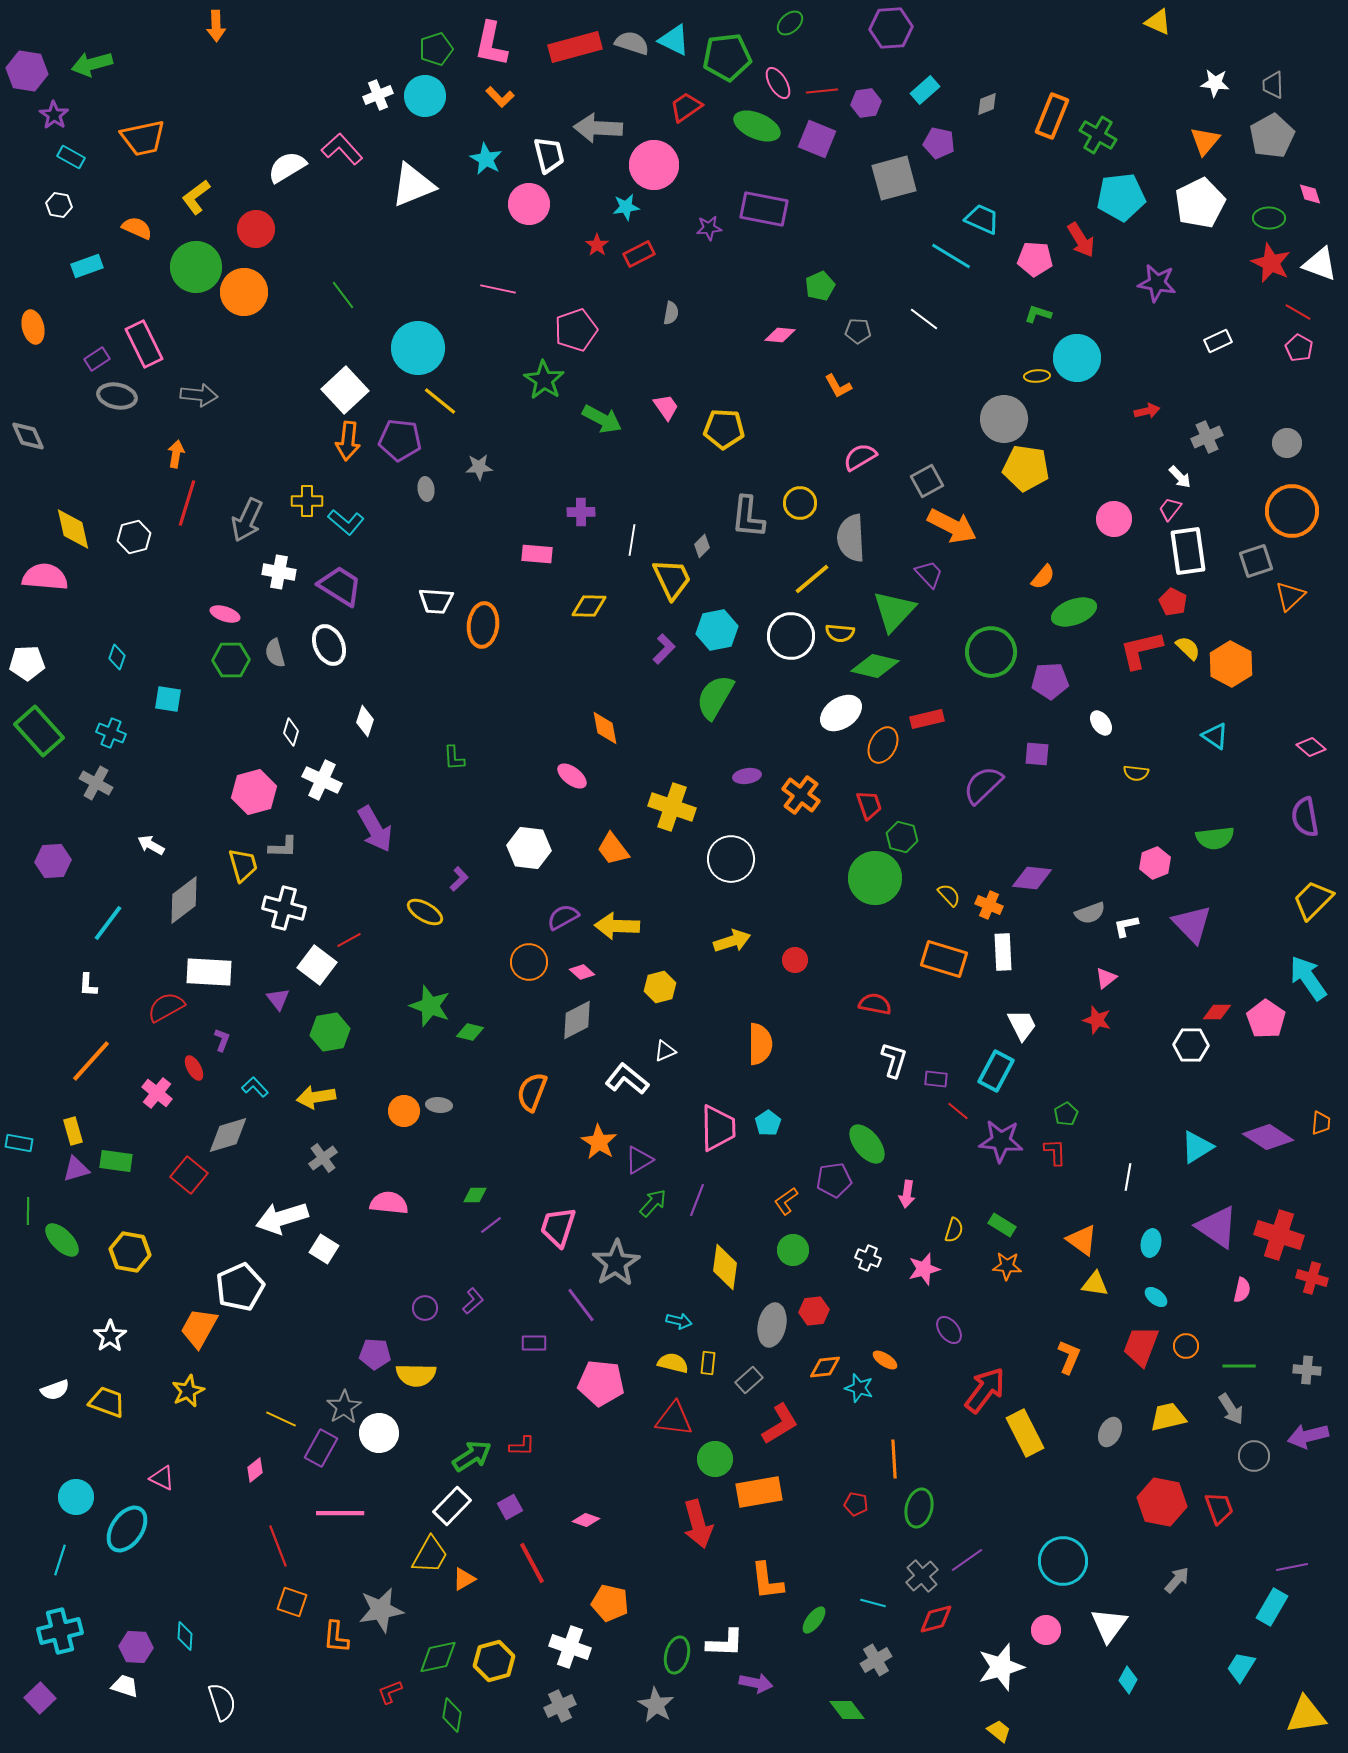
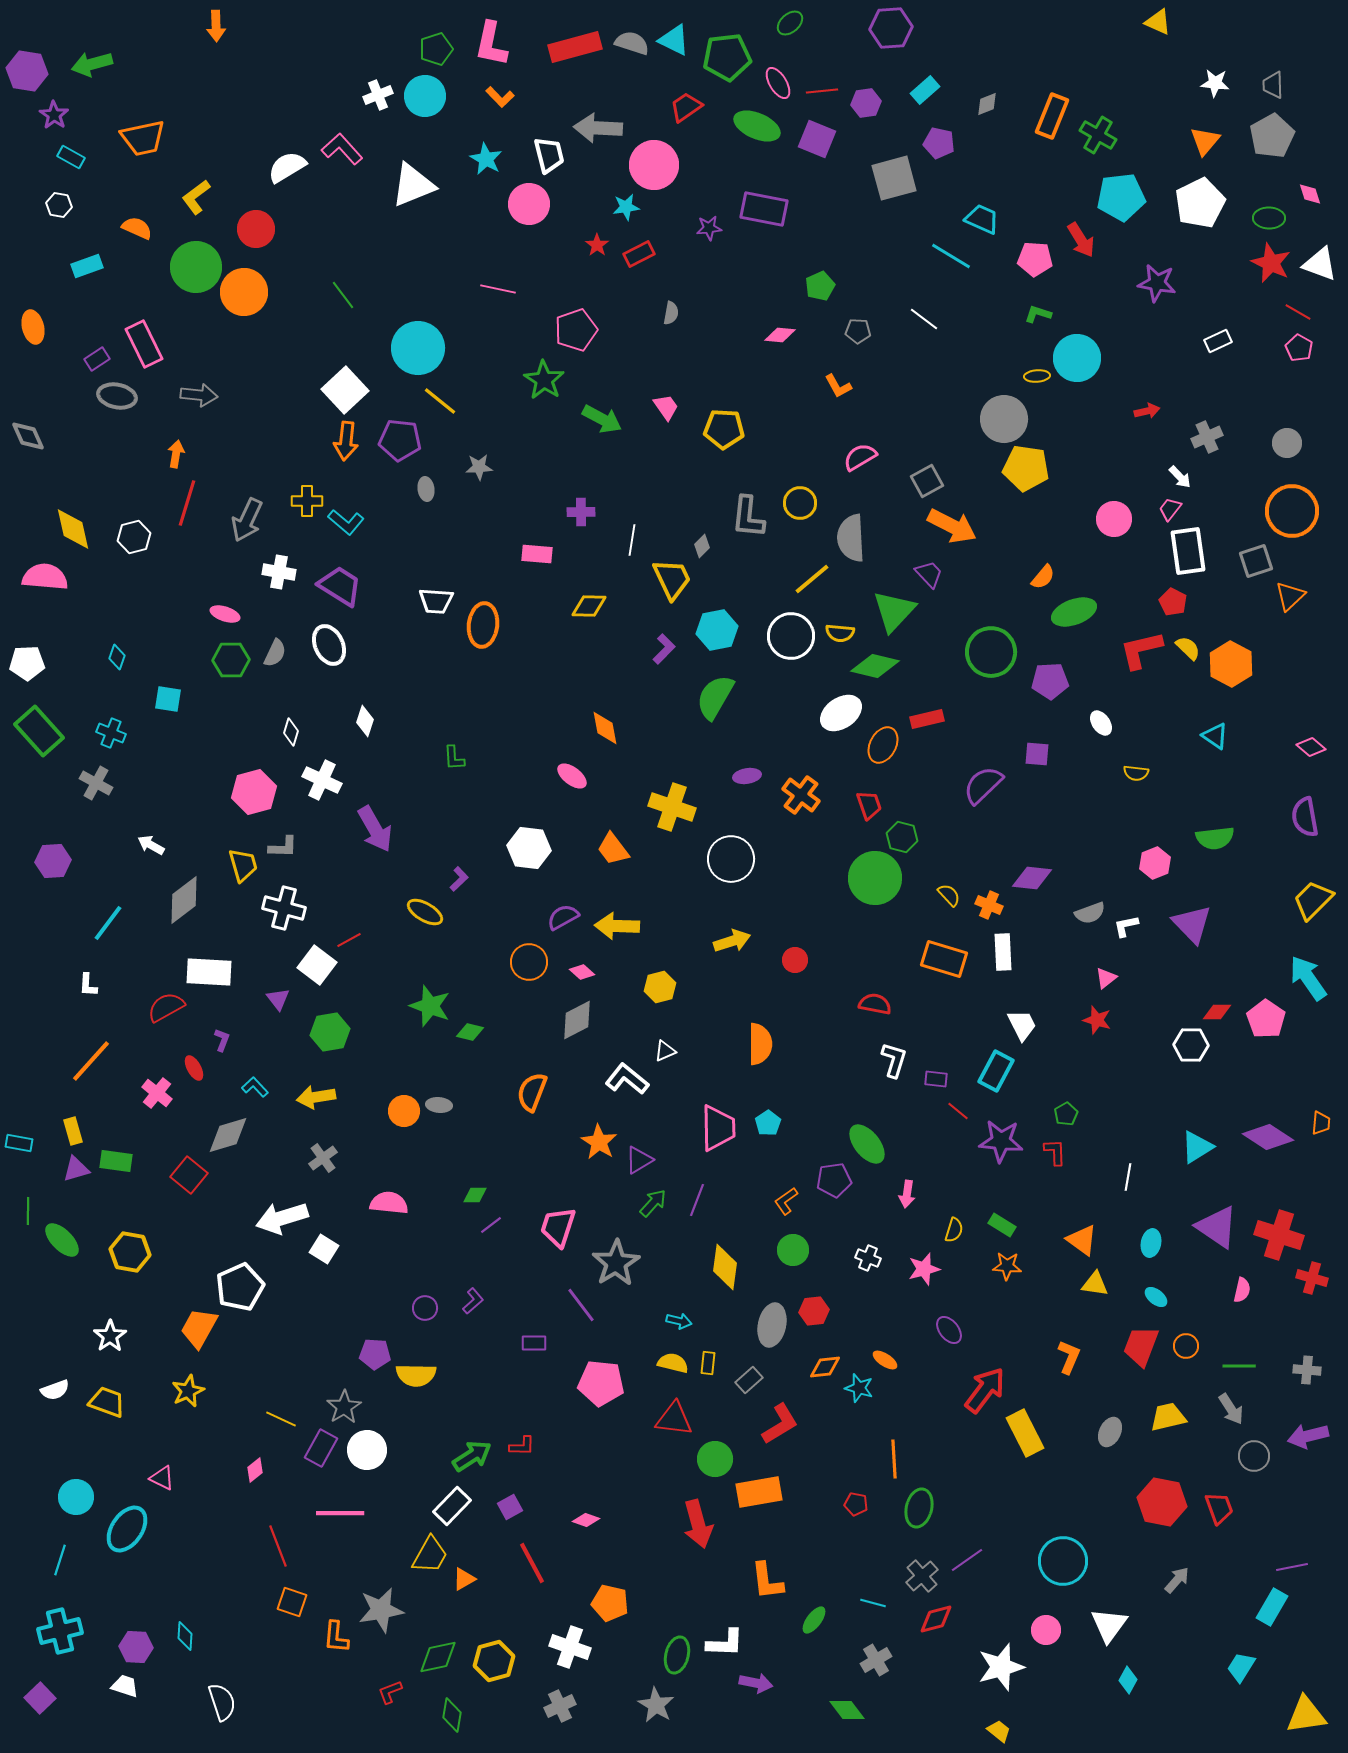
orange arrow at (348, 441): moved 2 px left
gray semicircle at (275, 653): rotated 140 degrees counterclockwise
white circle at (379, 1433): moved 12 px left, 17 px down
